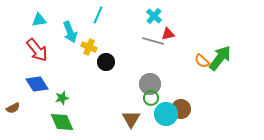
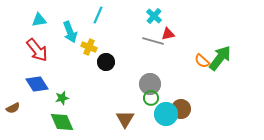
brown triangle: moved 6 px left
